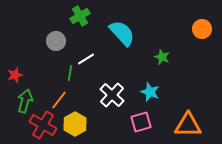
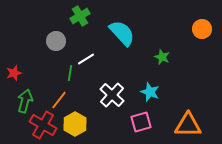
red star: moved 1 px left, 2 px up
